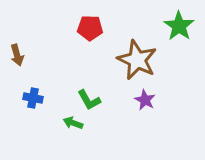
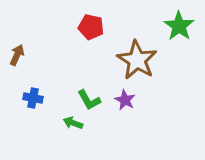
red pentagon: moved 1 px right, 1 px up; rotated 10 degrees clockwise
brown arrow: rotated 140 degrees counterclockwise
brown star: rotated 6 degrees clockwise
purple star: moved 20 px left
